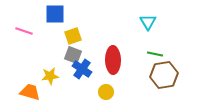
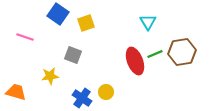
blue square: moved 3 px right; rotated 35 degrees clockwise
pink line: moved 1 px right, 6 px down
yellow square: moved 13 px right, 13 px up
green line: rotated 35 degrees counterclockwise
red ellipse: moved 22 px right, 1 px down; rotated 20 degrees counterclockwise
blue cross: moved 29 px down
brown hexagon: moved 18 px right, 23 px up
orange trapezoid: moved 14 px left
